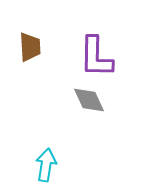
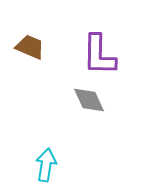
brown trapezoid: rotated 64 degrees counterclockwise
purple L-shape: moved 3 px right, 2 px up
